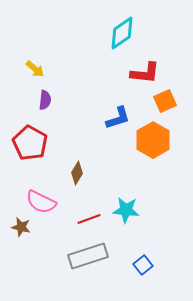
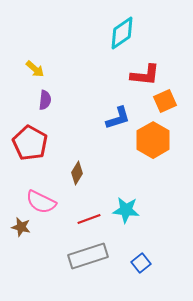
red L-shape: moved 2 px down
blue square: moved 2 px left, 2 px up
